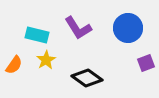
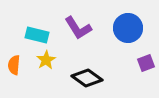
orange semicircle: rotated 150 degrees clockwise
